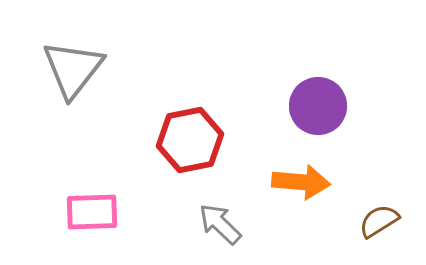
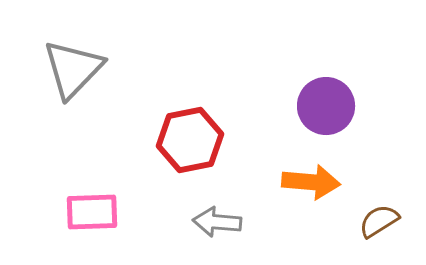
gray triangle: rotated 6 degrees clockwise
purple circle: moved 8 px right
orange arrow: moved 10 px right
gray arrow: moved 3 px left, 2 px up; rotated 39 degrees counterclockwise
